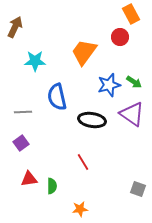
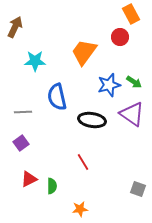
red triangle: rotated 18 degrees counterclockwise
